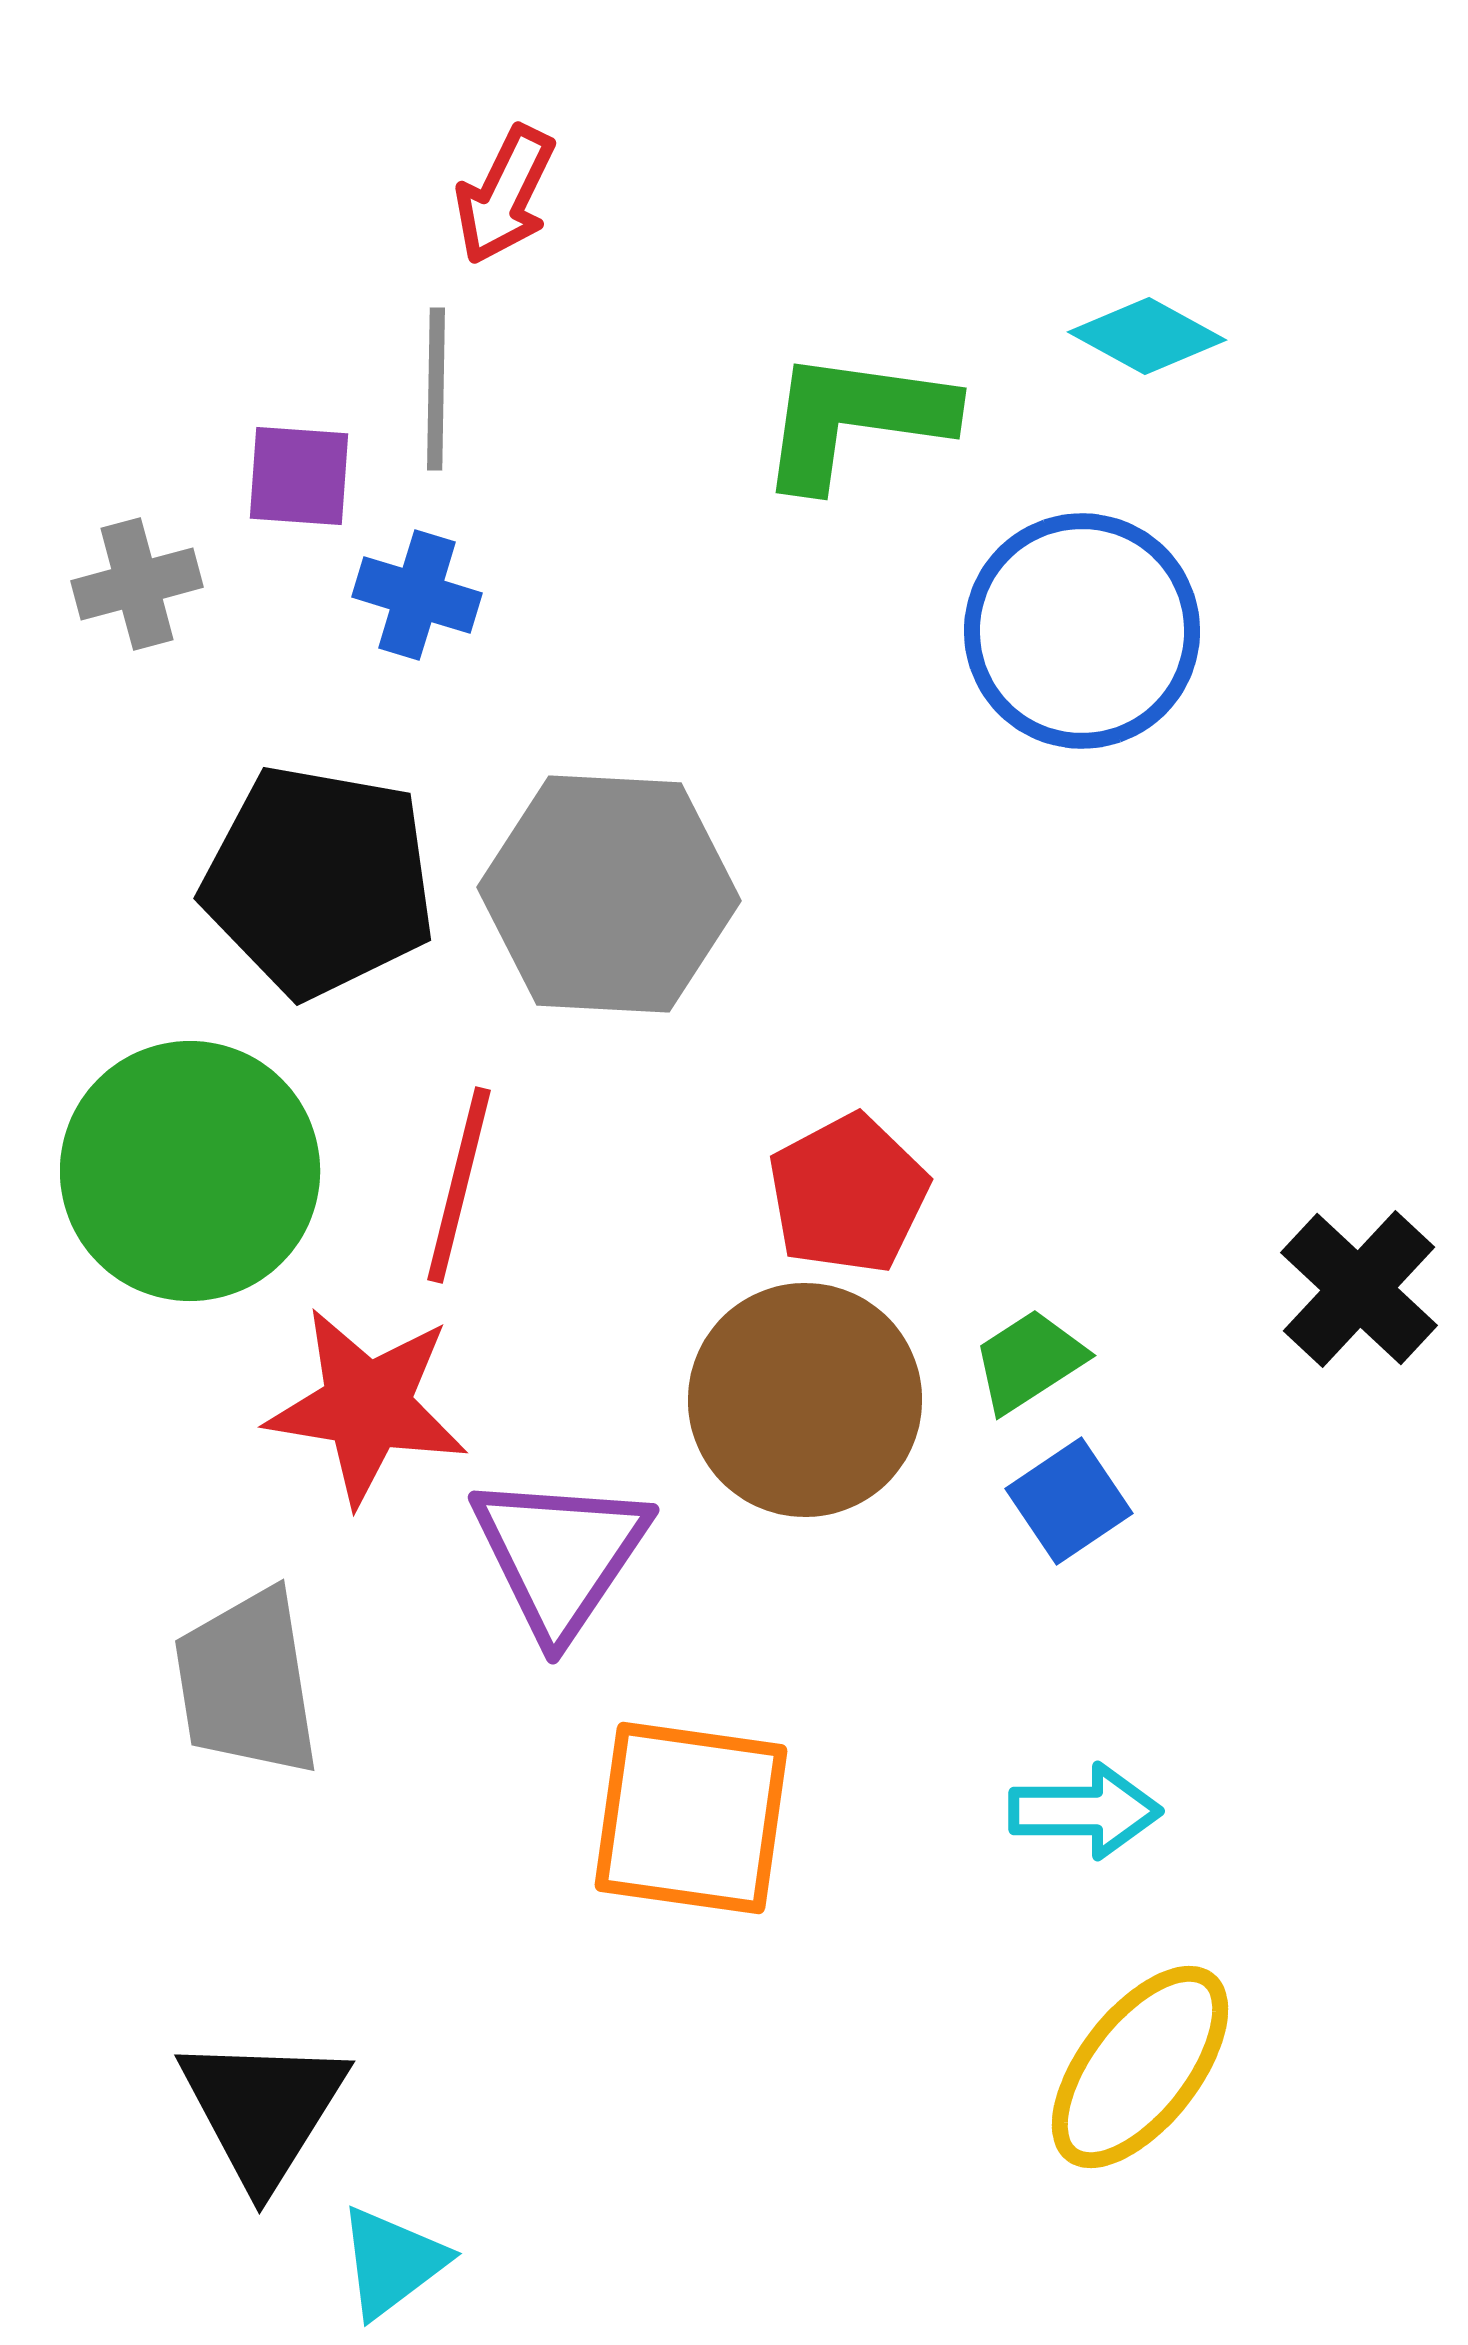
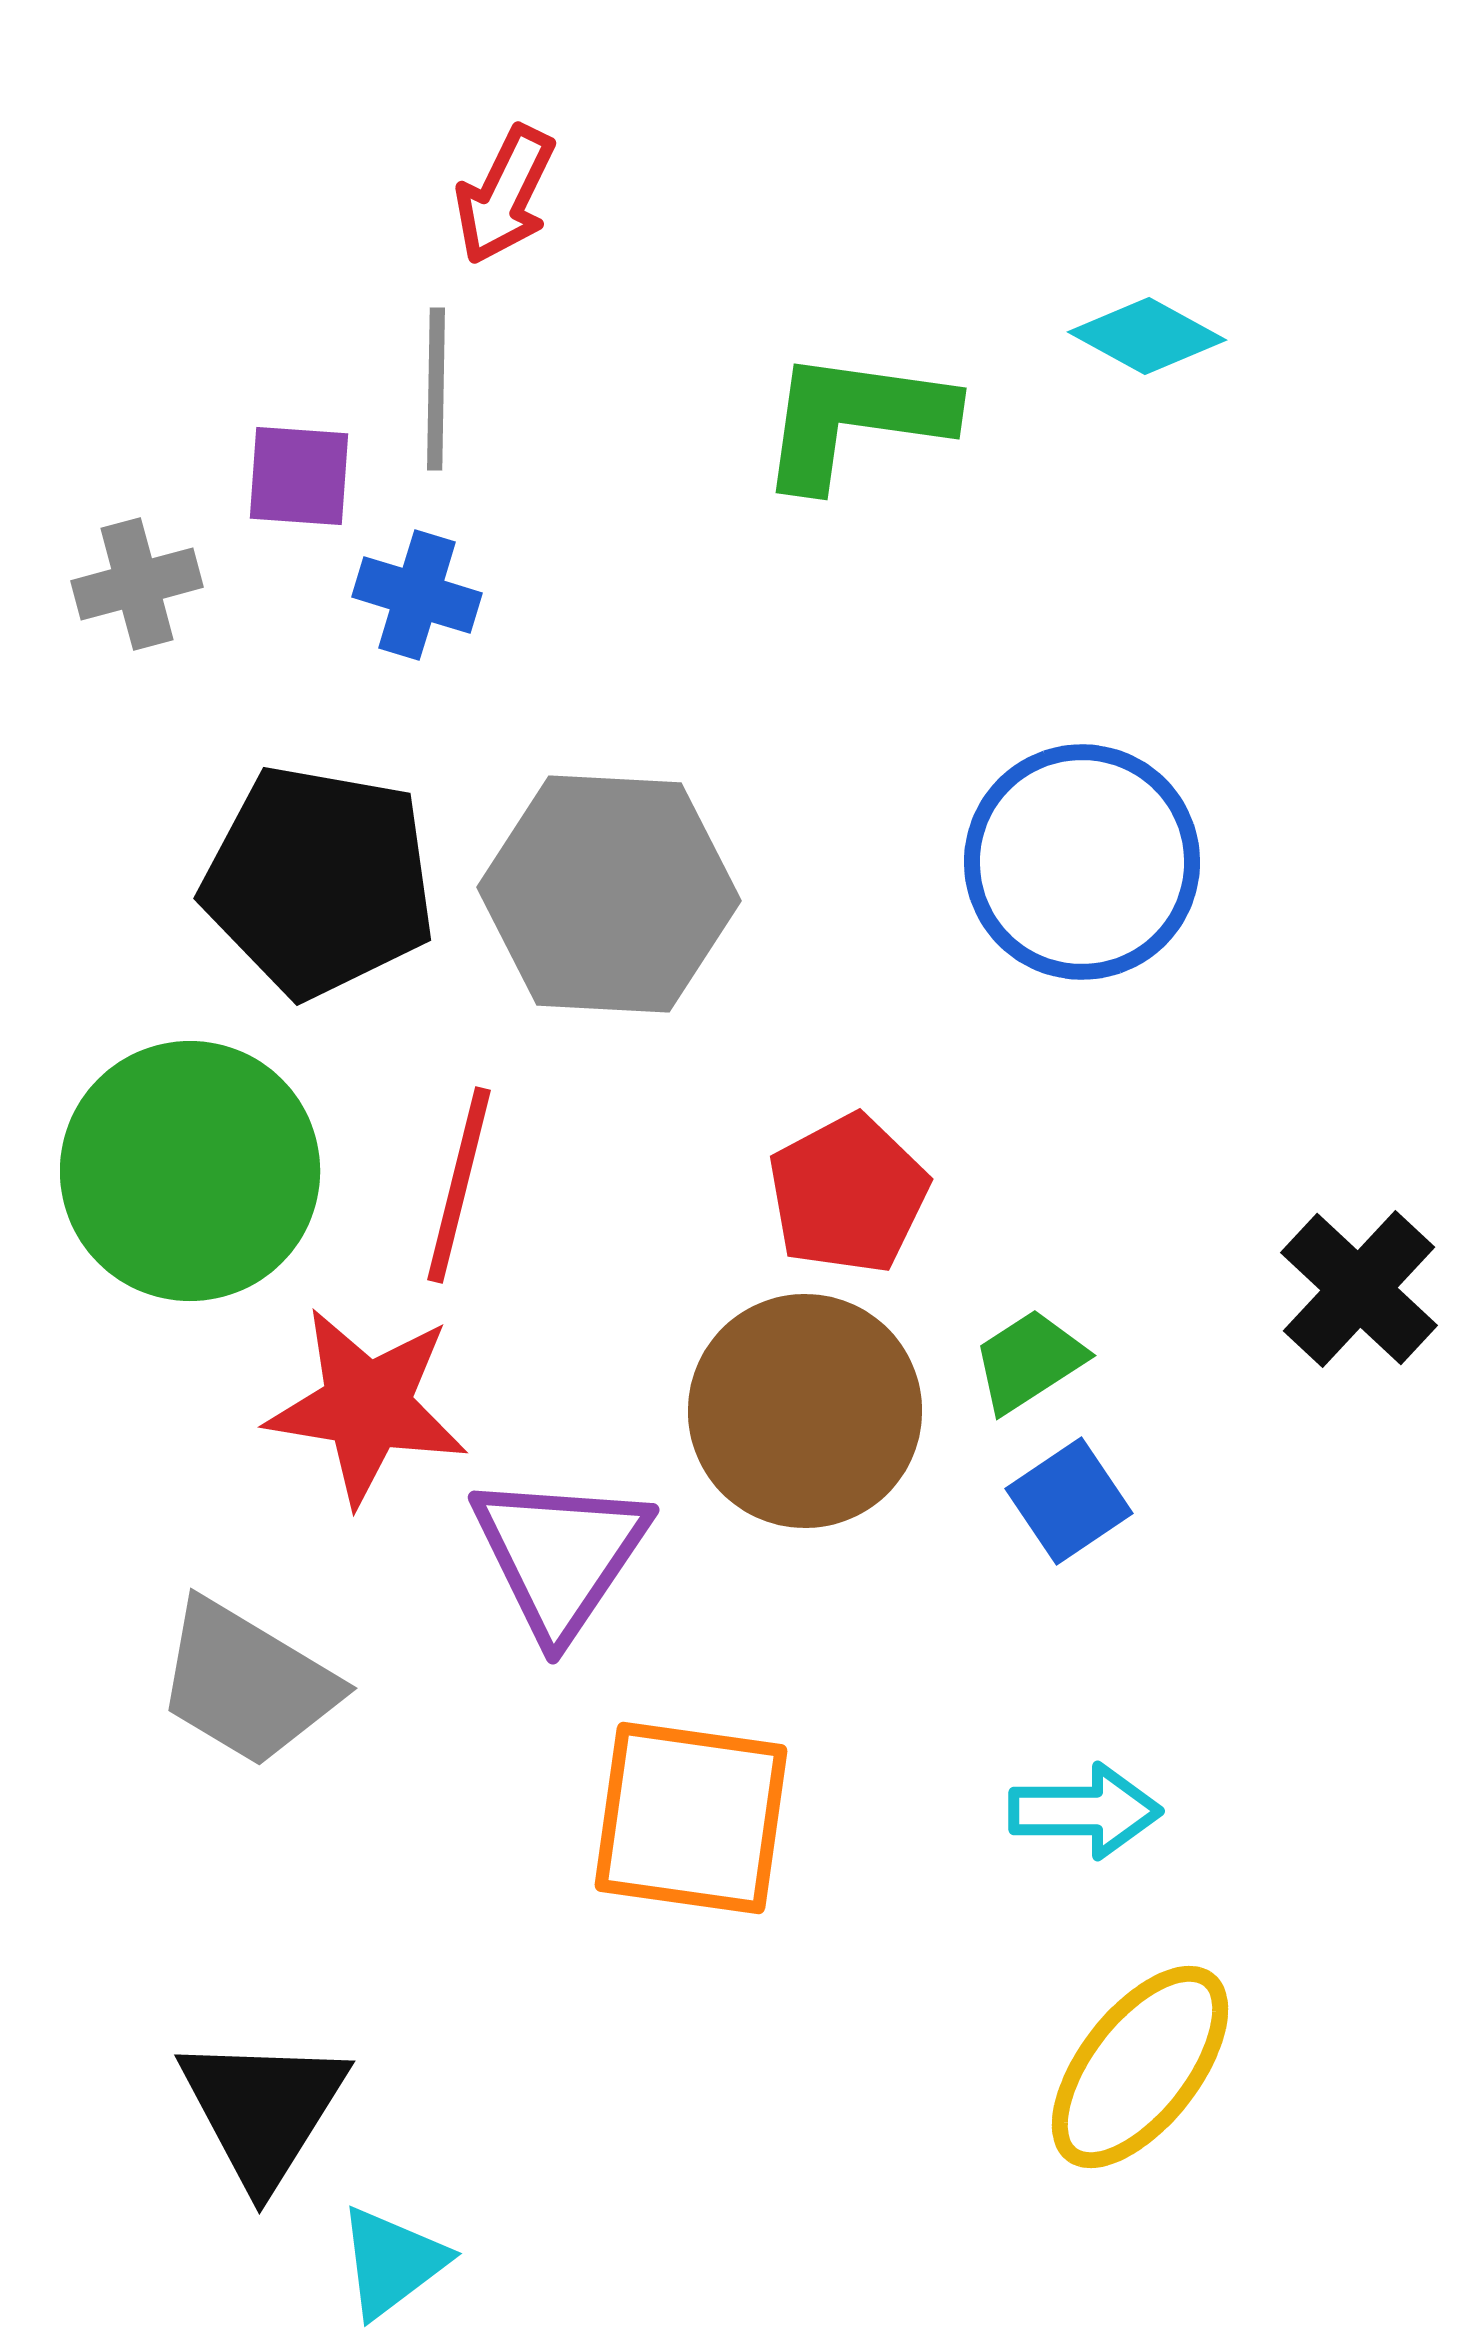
blue circle: moved 231 px down
brown circle: moved 11 px down
gray trapezoid: rotated 50 degrees counterclockwise
